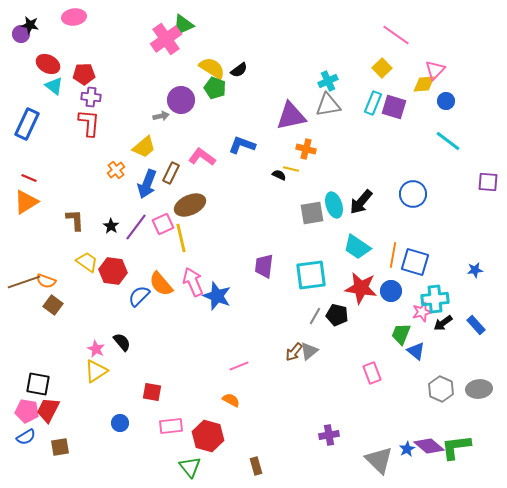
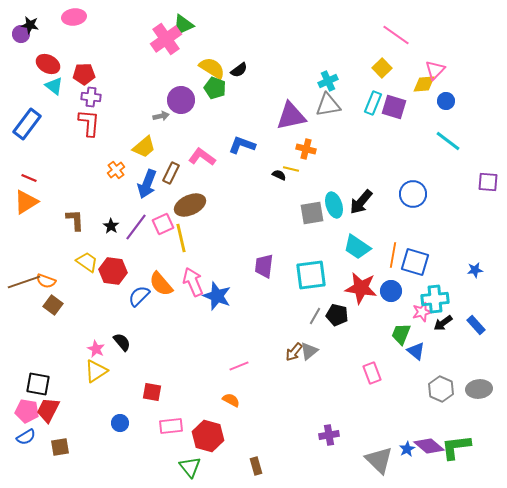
blue rectangle at (27, 124): rotated 12 degrees clockwise
